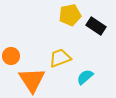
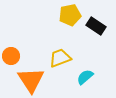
orange triangle: moved 1 px left
